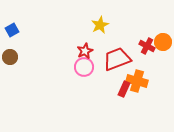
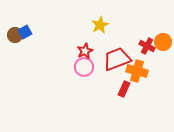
blue square: moved 13 px right, 2 px down
brown circle: moved 5 px right, 22 px up
orange cross: moved 10 px up
